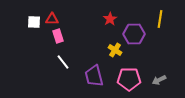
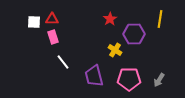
pink rectangle: moved 5 px left, 1 px down
gray arrow: rotated 32 degrees counterclockwise
